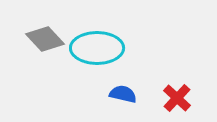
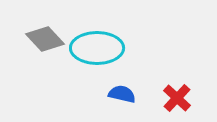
blue semicircle: moved 1 px left
